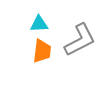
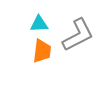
gray L-shape: moved 2 px left, 5 px up
